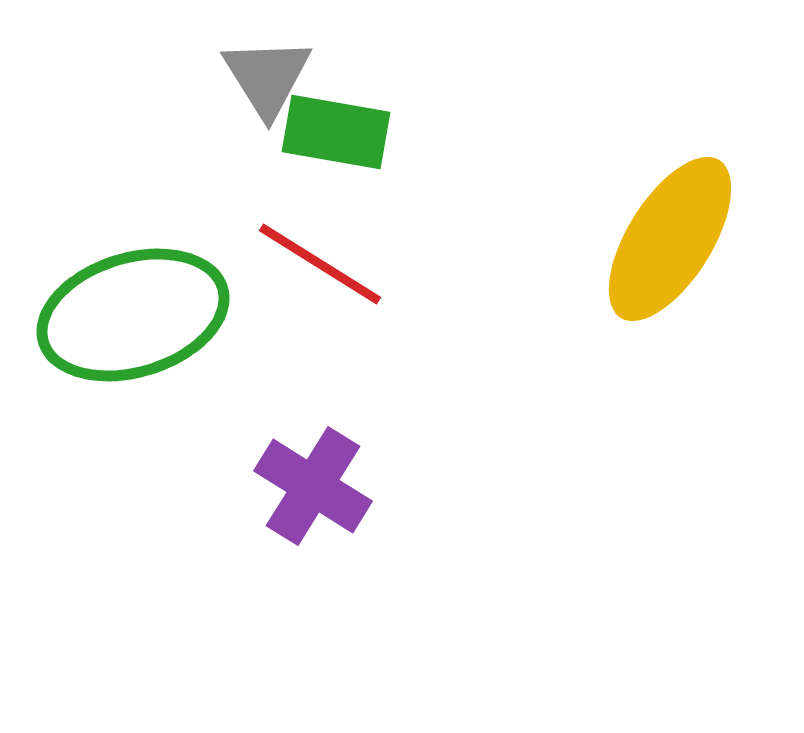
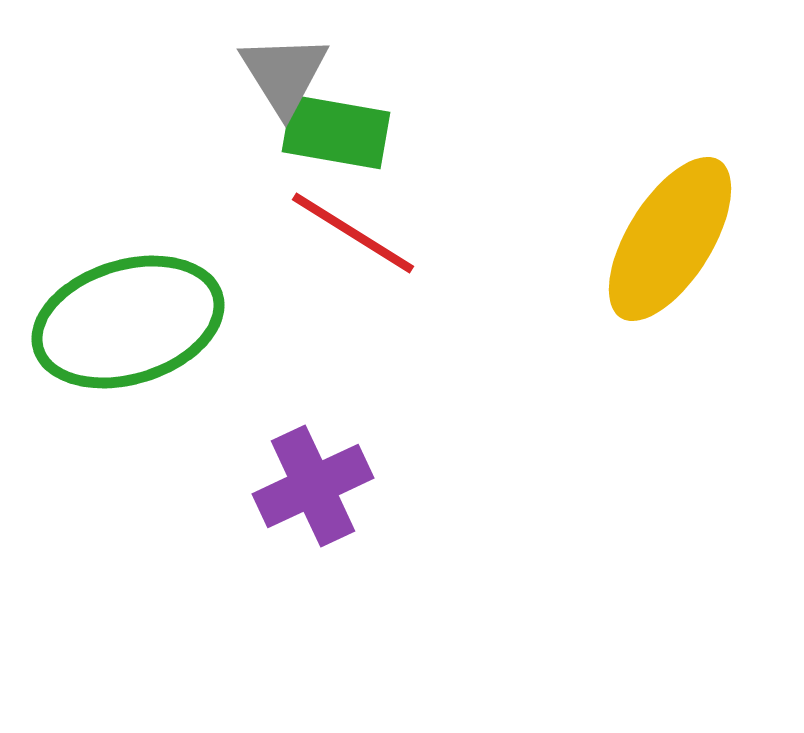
gray triangle: moved 17 px right, 3 px up
red line: moved 33 px right, 31 px up
green ellipse: moved 5 px left, 7 px down
purple cross: rotated 33 degrees clockwise
